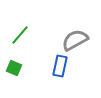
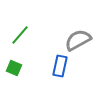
gray semicircle: moved 3 px right
